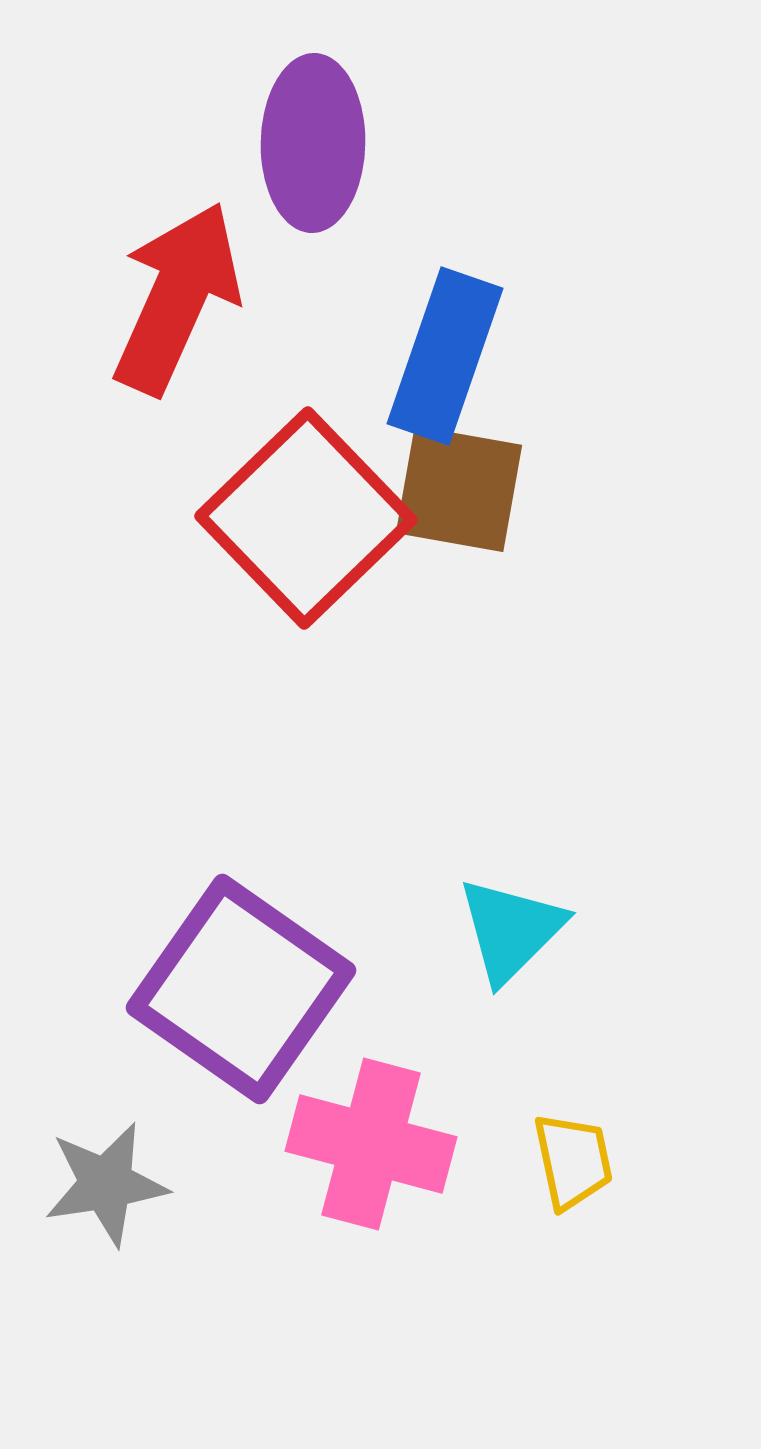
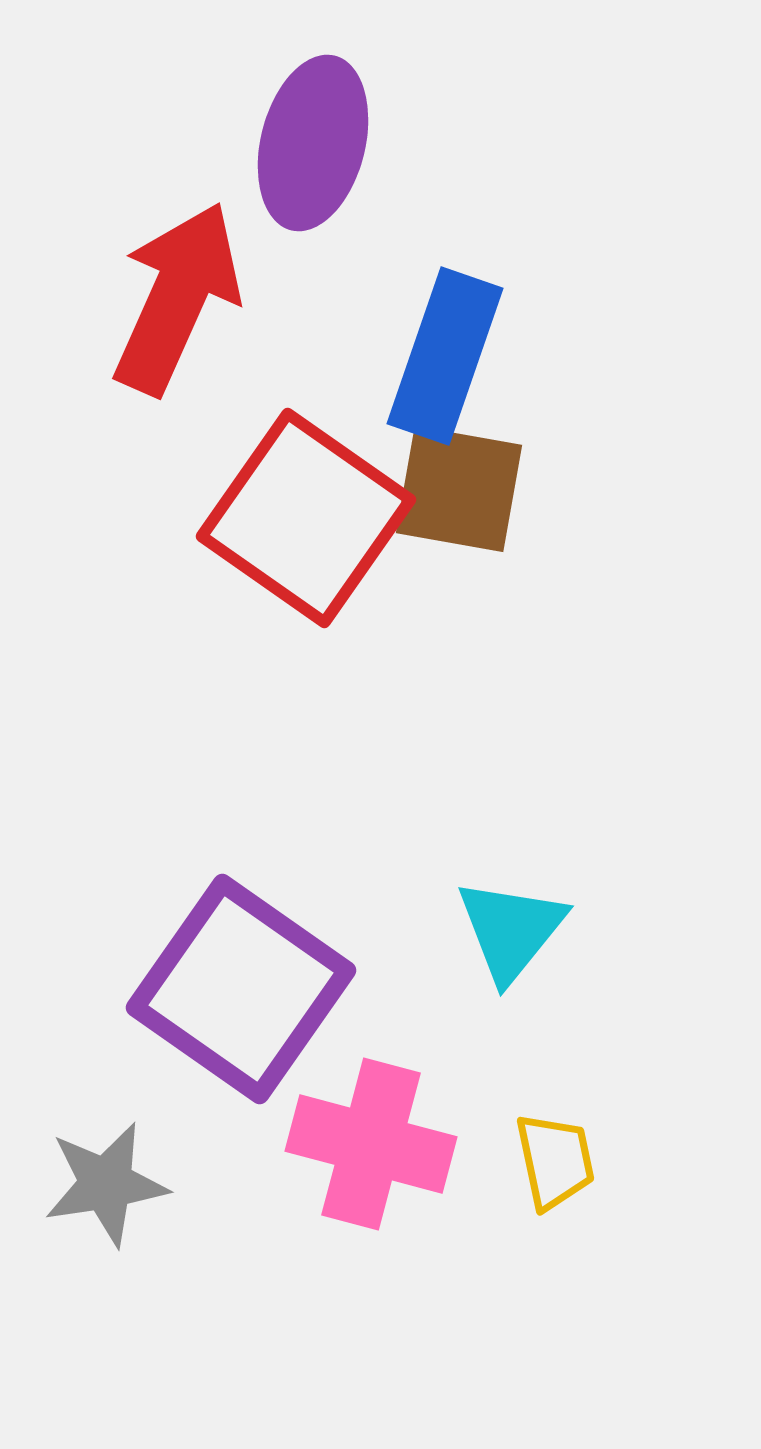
purple ellipse: rotated 13 degrees clockwise
red square: rotated 11 degrees counterclockwise
cyan triangle: rotated 6 degrees counterclockwise
yellow trapezoid: moved 18 px left
